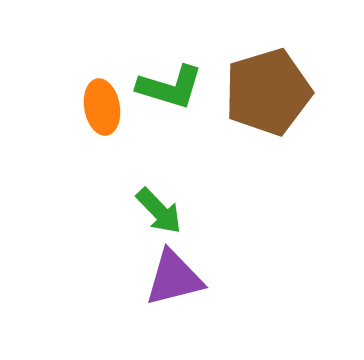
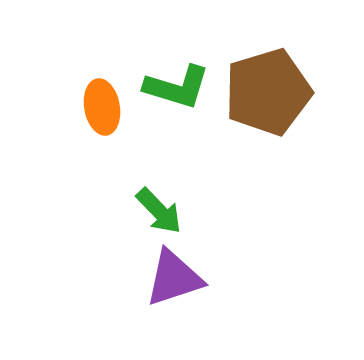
green L-shape: moved 7 px right
purple triangle: rotated 4 degrees counterclockwise
